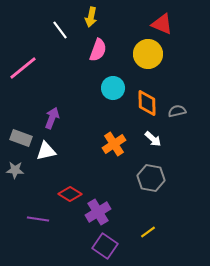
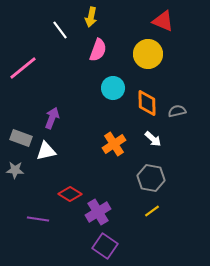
red triangle: moved 1 px right, 3 px up
yellow line: moved 4 px right, 21 px up
